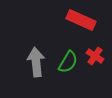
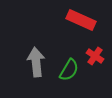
green semicircle: moved 1 px right, 8 px down
